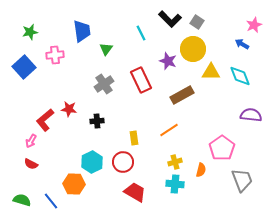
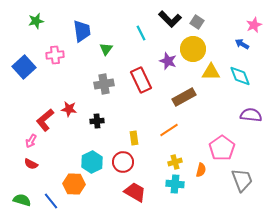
green star: moved 6 px right, 11 px up
gray cross: rotated 24 degrees clockwise
brown rectangle: moved 2 px right, 2 px down
